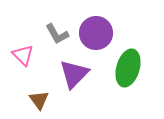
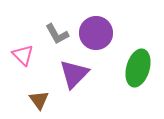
green ellipse: moved 10 px right
